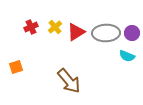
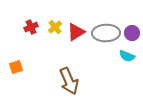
brown arrow: rotated 16 degrees clockwise
